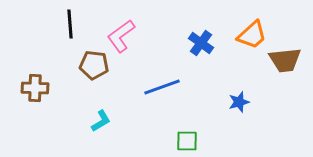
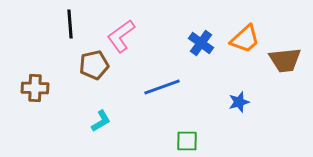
orange trapezoid: moved 7 px left, 4 px down
brown pentagon: rotated 20 degrees counterclockwise
